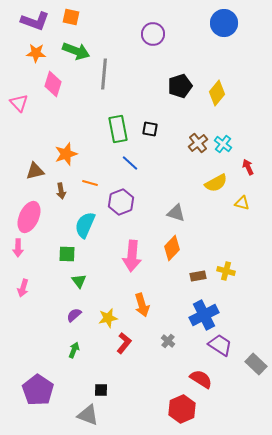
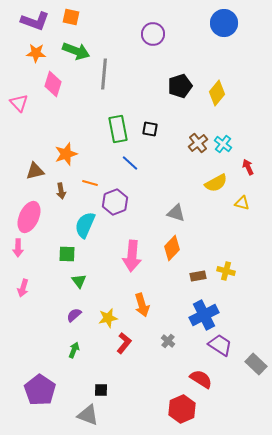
purple hexagon at (121, 202): moved 6 px left
purple pentagon at (38, 390): moved 2 px right
